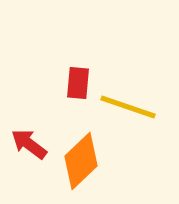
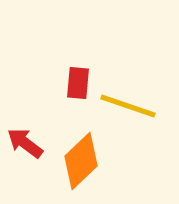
yellow line: moved 1 px up
red arrow: moved 4 px left, 1 px up
